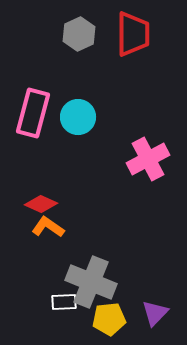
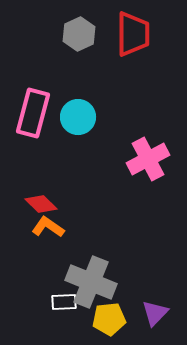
red diamond: rotated 20 degrees clockwise
